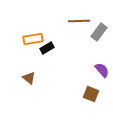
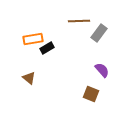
gray rectangle: moved 1 px down
